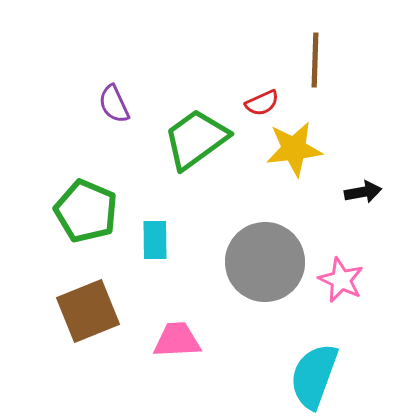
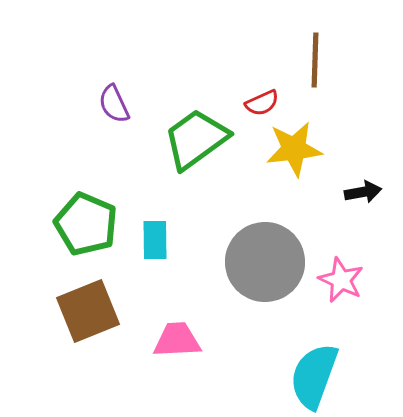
green pentagon: moved 13 px down
